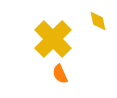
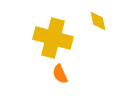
yellow cross: moved 1 px up; rotated 30 degrees counterclockwise
